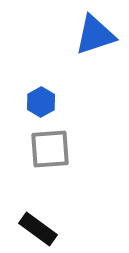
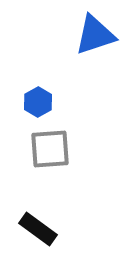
blue hexagon: moved 3 px left
